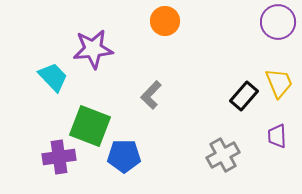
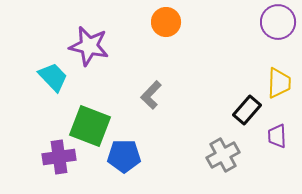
orange circle: moved 1 px right, 1 px down
purple star: moved 4 px left, 3 px up; rotated 18 degrees clockwise
yellow trapezoid: rotated 24 degrees clockwise
black rectangle: moved 3 px right, 14 px down
